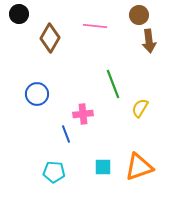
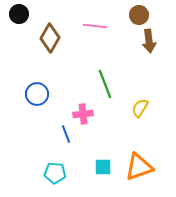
green line: moved 8 px left
cyan pentagon: moved 1 px right, 1 px down
